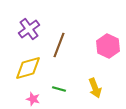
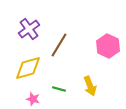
brown line: rotated 10 degrees clockwise
yellow arrow: moved 5 px left, 2 px up
